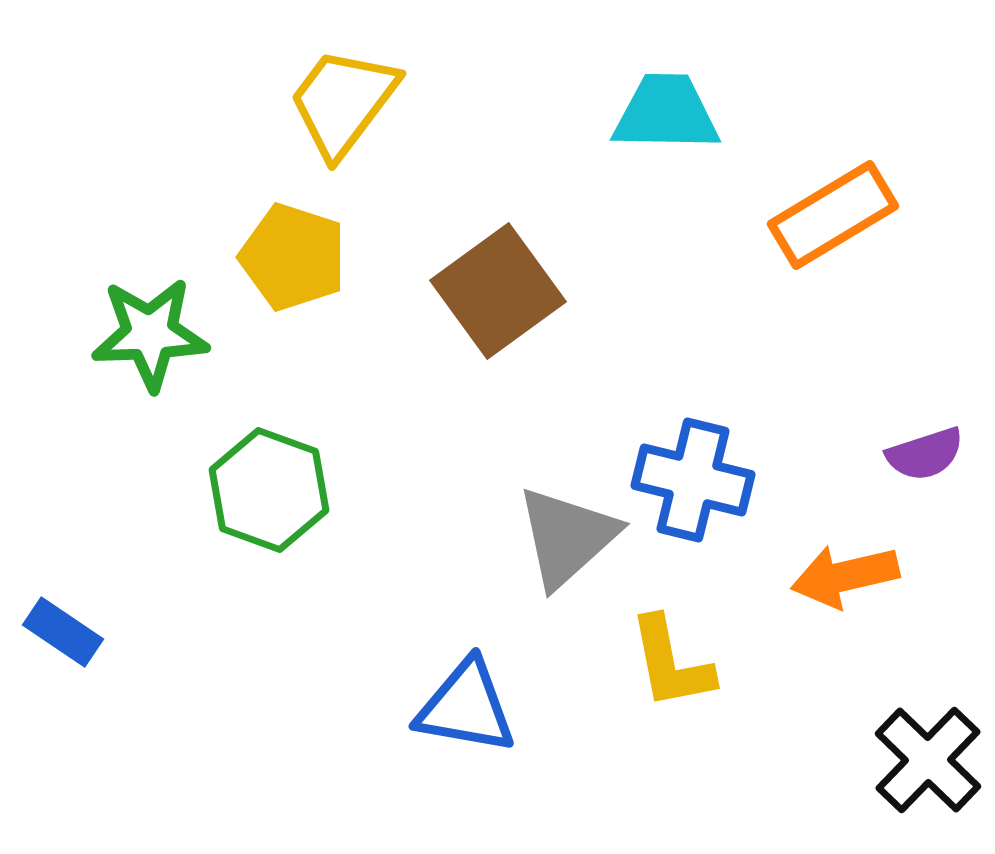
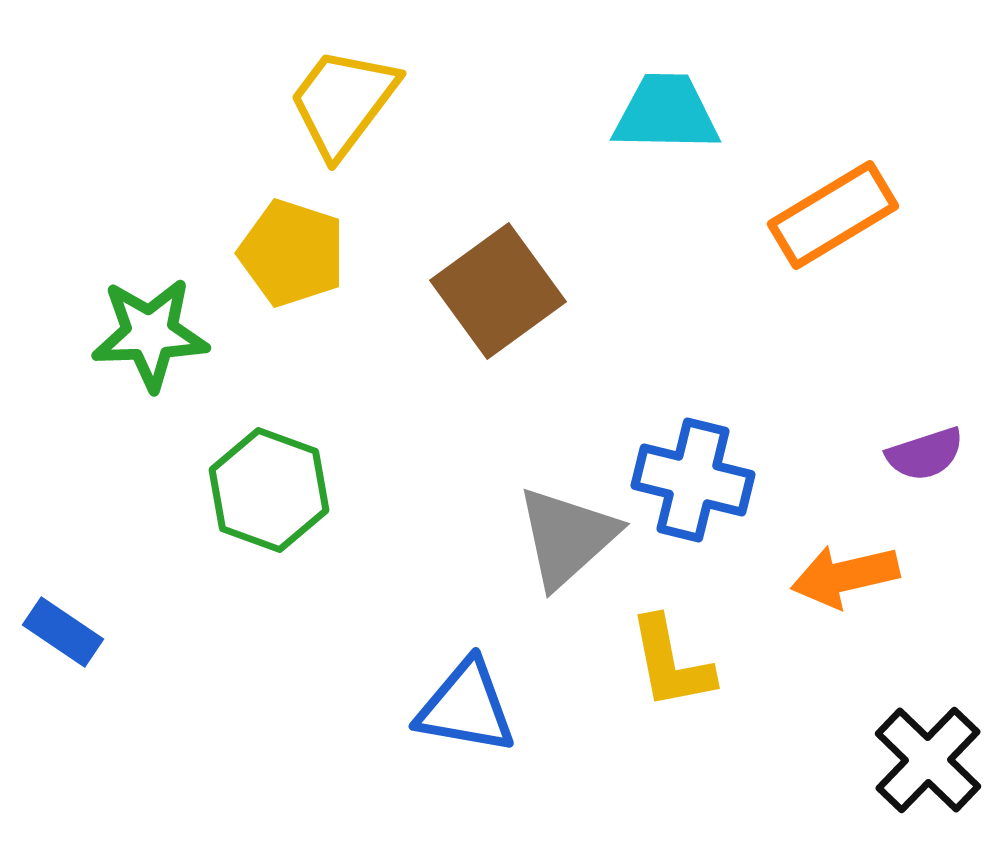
yellow pentagon: moved 1 px left, 4 px up
